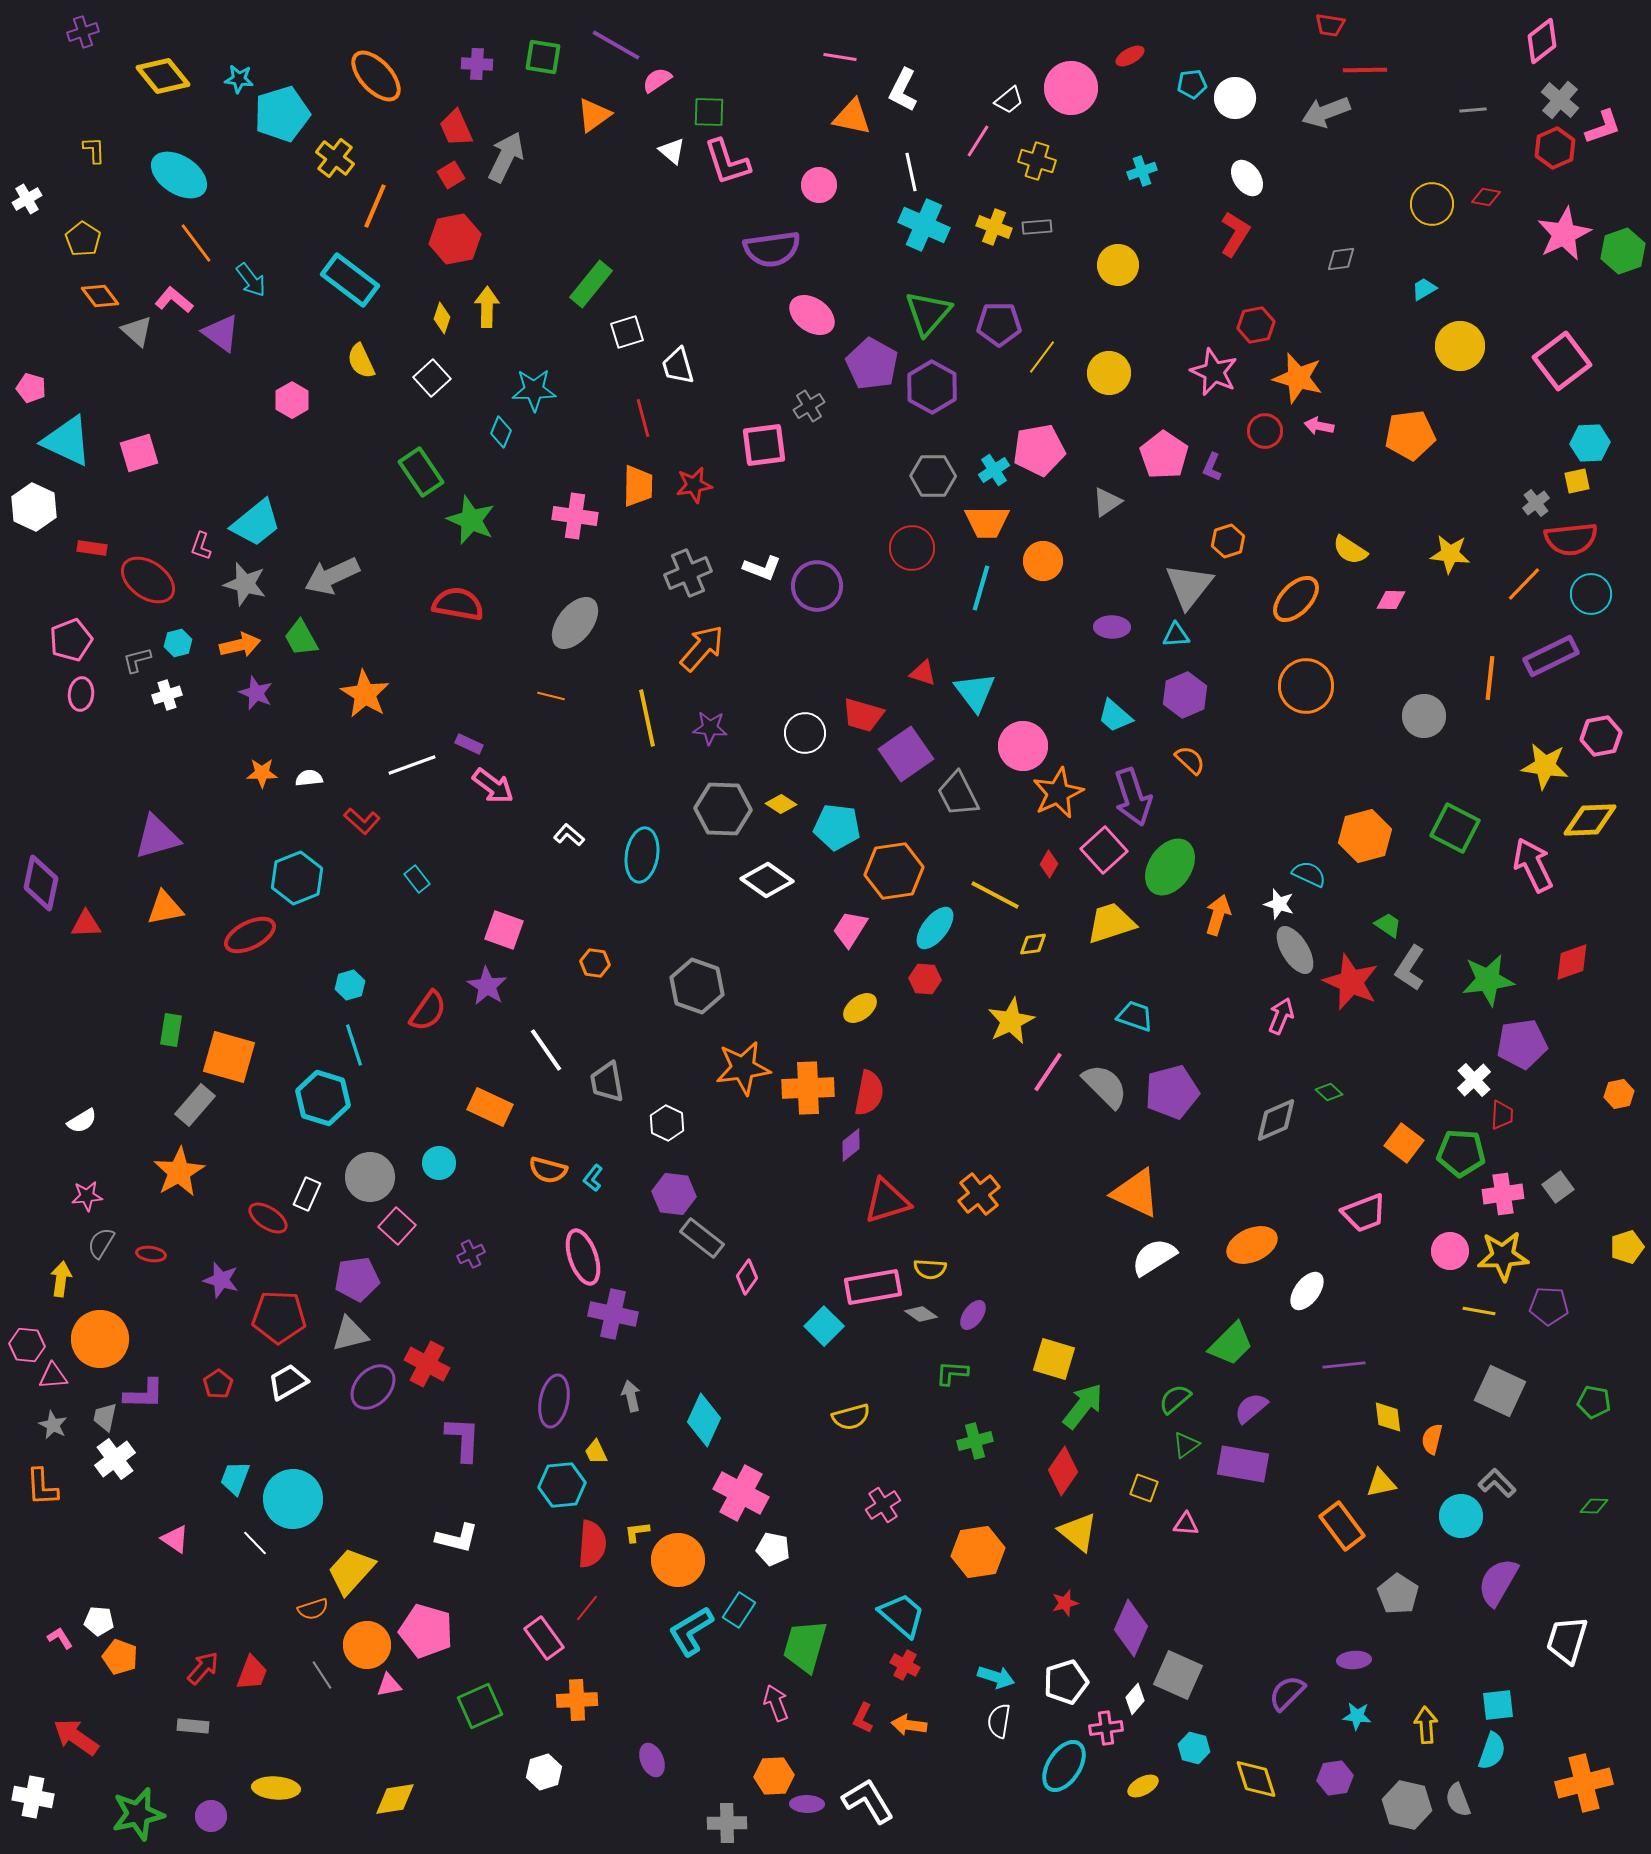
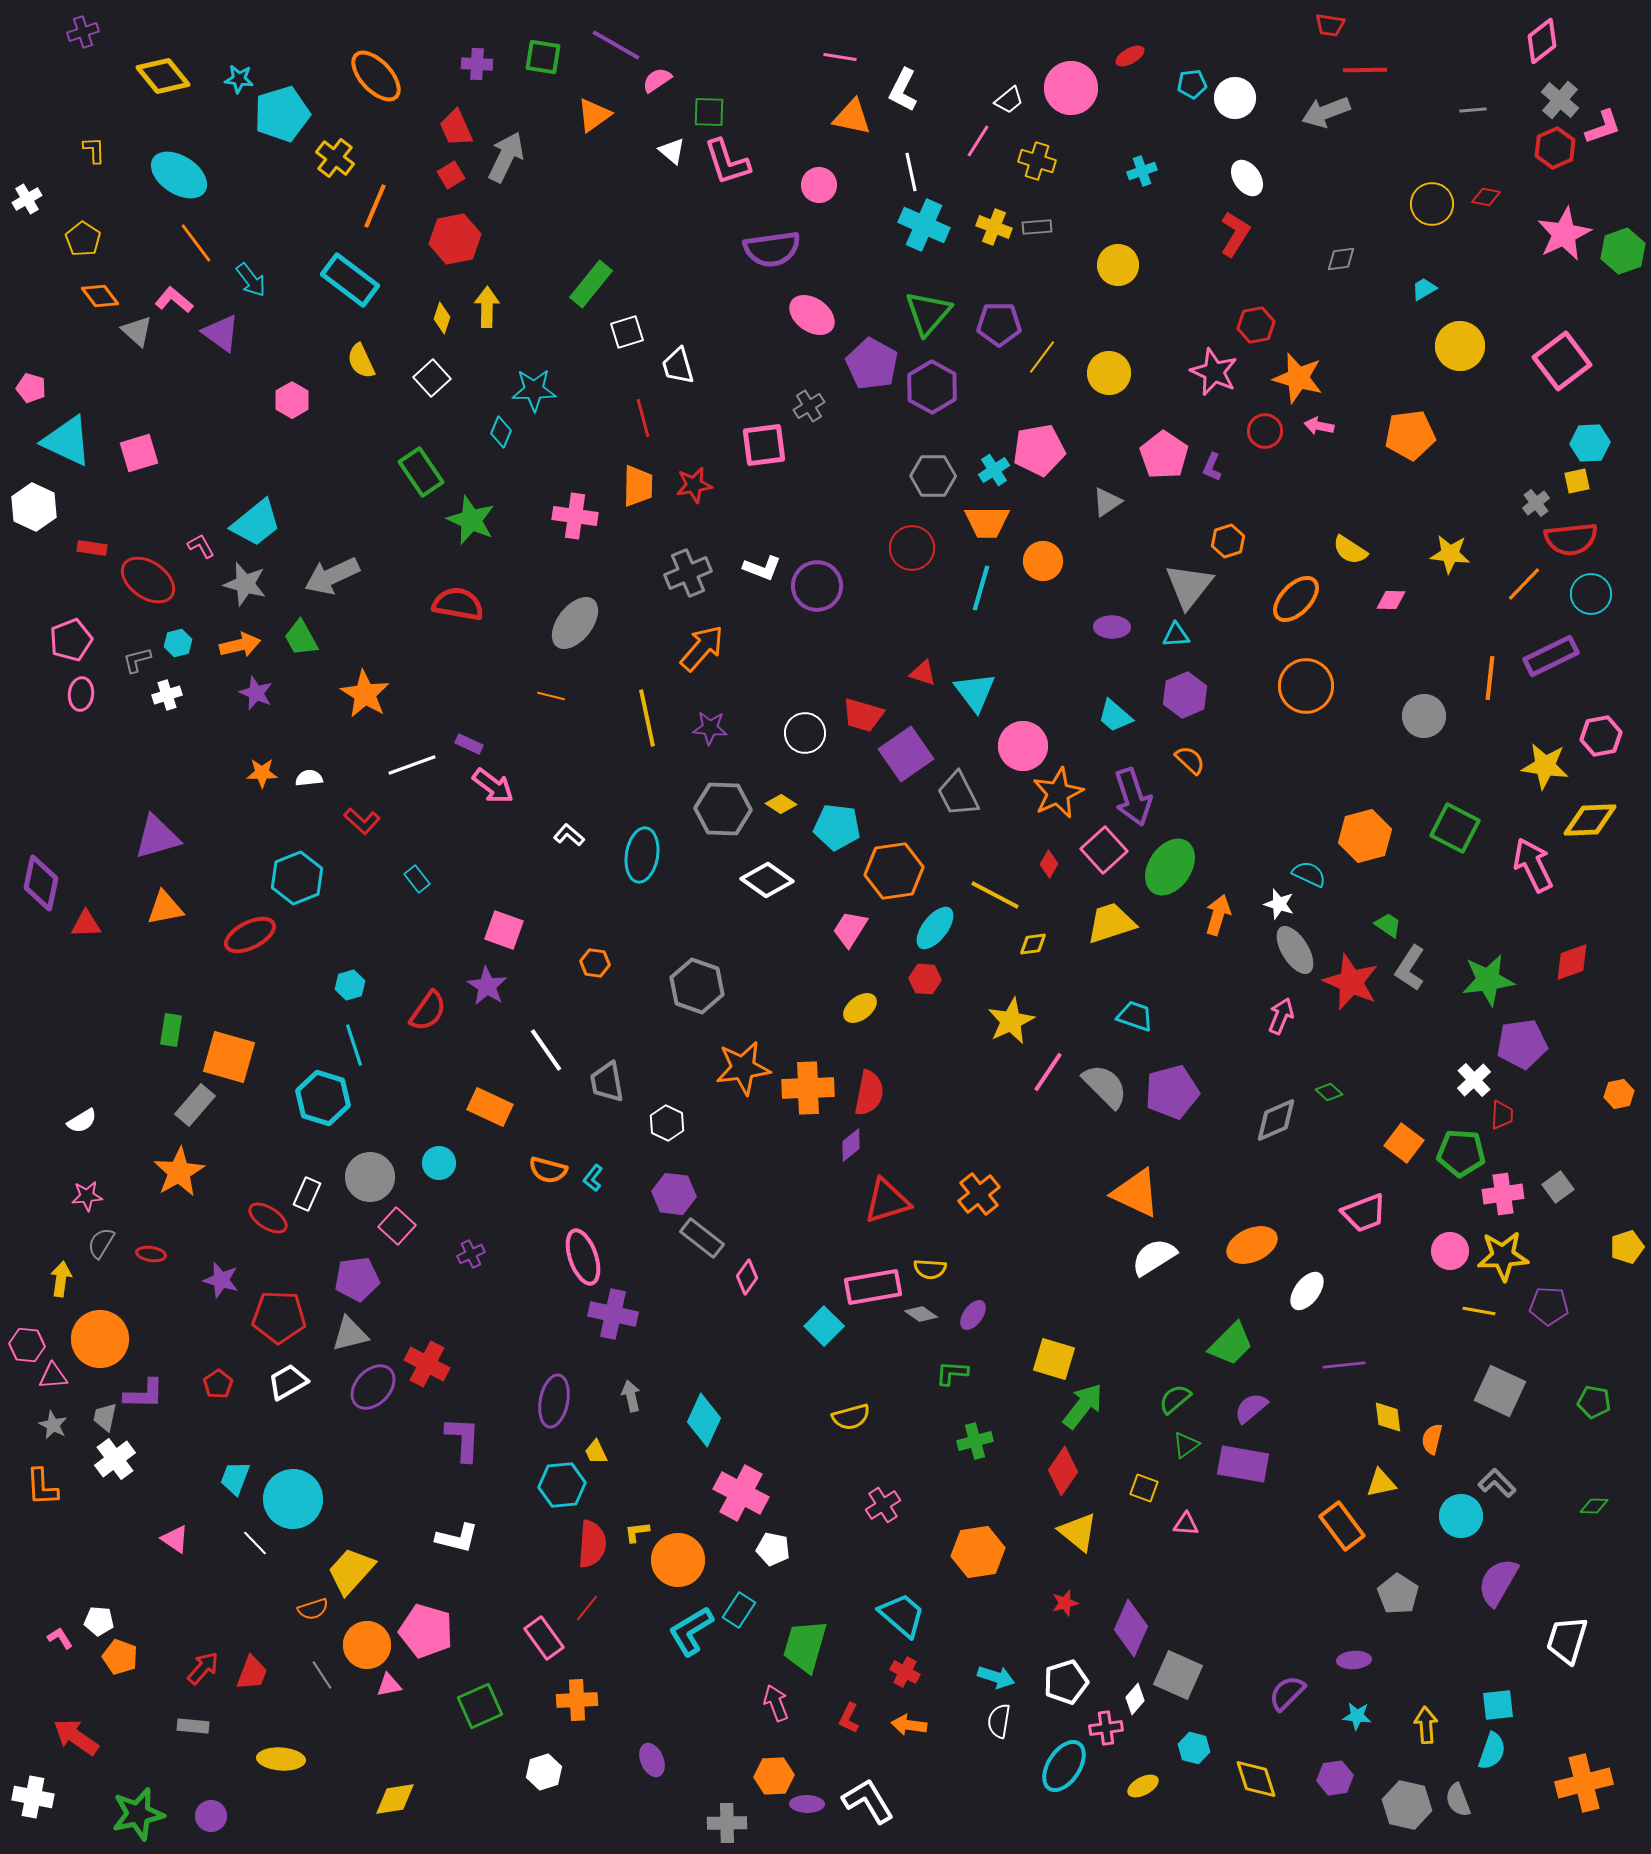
pink L-shape at (201, 546): rotated 132 degrees clockwise
red cross at (905, 1665): moved 7 px down
red L-shape at (863, 1718): moved 14 px left
yellow ellipse at (276, 1788): moved 5 px right, 29 px up
